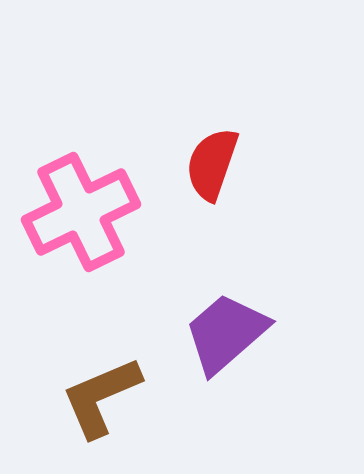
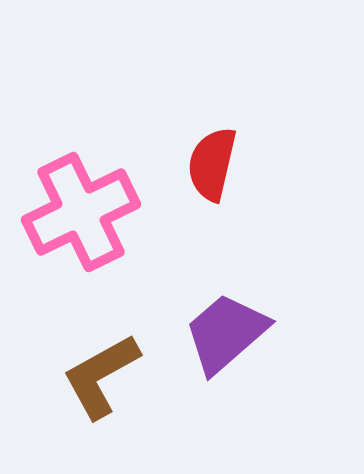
red semicircle: rotated 6 degrees counterclockwise
brown L-shape: moved 21 px up; rotated 6 degrees counterclockwise
